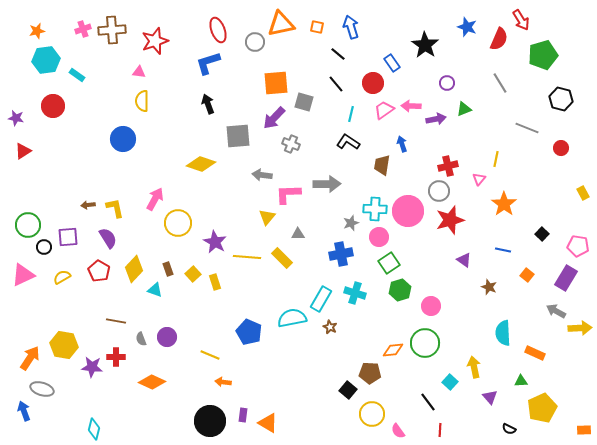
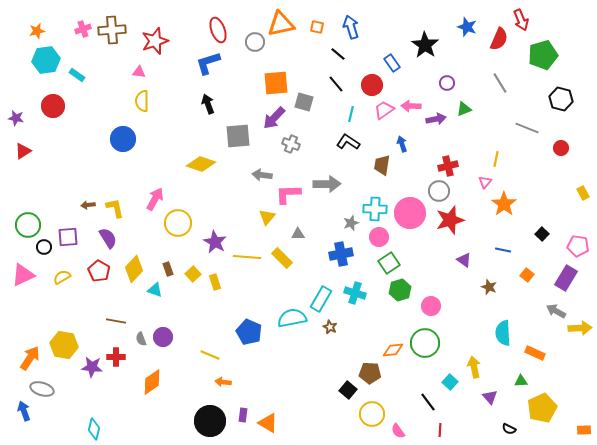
red arrow at (521, 20): rotated 10 degrees clockwise
red circle at (373, 83): moved 1 px left, 2 px down
pink triangle at (479, 179): moved 6 px right, 3 px down
pink circle at (408, 211): moved 2 px right, 2 px down
purple circle at (167, 337): moved 4 px left
orange diamond at (152, 382): rotated 60 degrees counterclockwise
